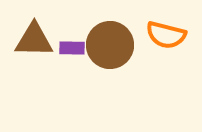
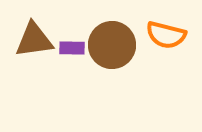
brown triangle: rotated 9 degrees counterclockwise
brown circle: moved 2 px right
